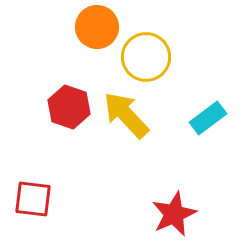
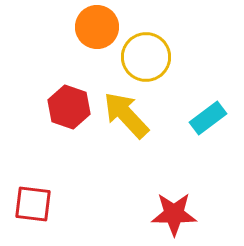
red square: moved 5 px down
red star: rotated 24 degrees clockwise
